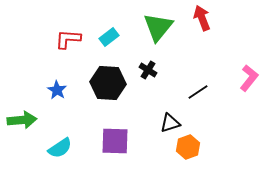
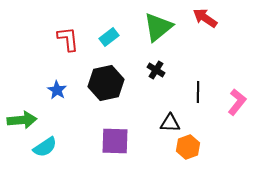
red arrow: moved 3 px right; rotated 35 degrees counterclockwise
green triangle: rotated 12 degrees clockwise
red L-shape: rotated 80 degrees clockwise
black cross: moved 8 px right
pink L-shape: moved 12 px left, 24 px down
black hexagon: moved 2 px left; rotated 16 degrees counterclockwise
black line: rotated 55 degrees counterclockwise
black triangle: rotated 20 degrees clockwise
cyan semicircle: moved 15 px left, 1 px up
